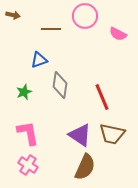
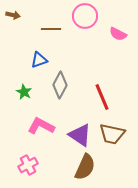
gray diamond: rotated 20 degrees clockwise
green star: rotated 21 degrees counterclockwise
pink L-shape: moved 13 px right, 7 px up; rotated 52 degrees counterclockwise
pink cross: rotated 30 degrees clockwise
